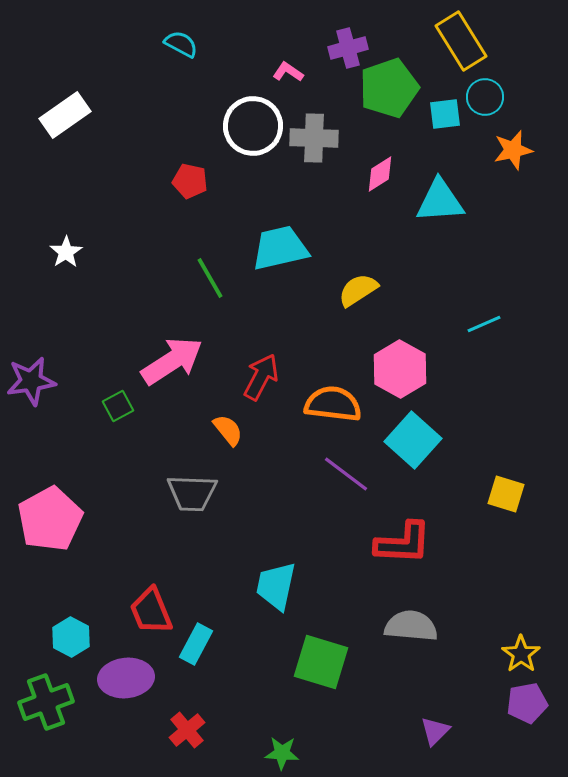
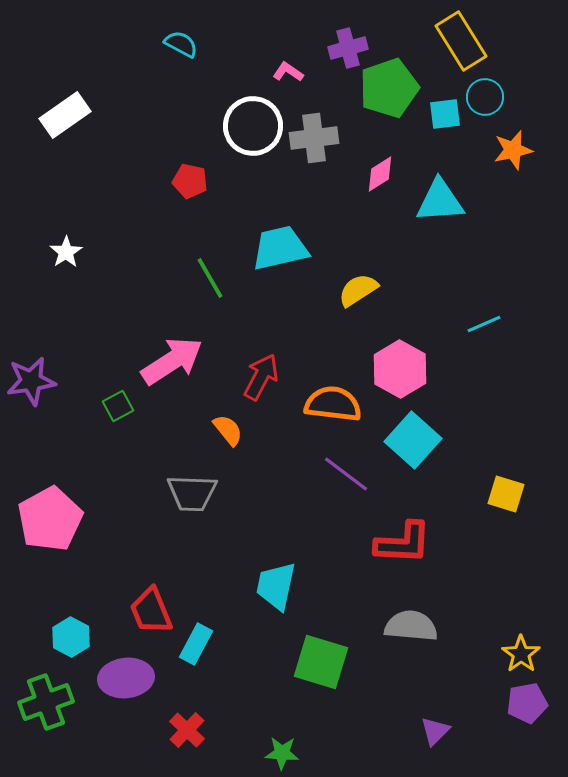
gray cross at (314, 138): rotated 9 degrees counterclockwise
red cross at (187, 730): rotated 6 degrees counterclockwise
